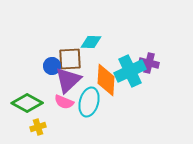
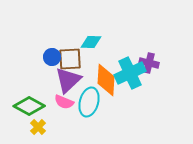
blue circle: moved 9 px up
cyan cross: moved 2 px down
green diamond: moved 2 px right, 3 px down
yellow cross: rotated 28 degrees counterclockwise
